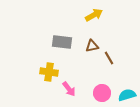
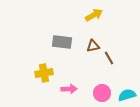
brown triangle: moved 1 px right
yellow cross: moved 5 px left, 1 px down; rotated 18 degrees counterclockwise
pink arrow: rotated 56 degrees counterclockwise
